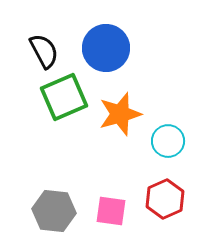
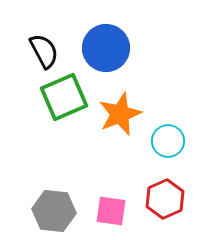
orange star: rotated 6 degrees counterclockwise
